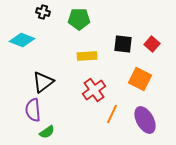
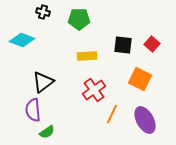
black square: moved 1 px down
